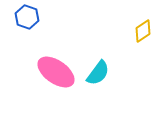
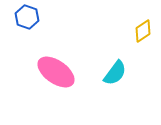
cyan semicircle: moved 17 px right
